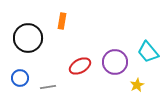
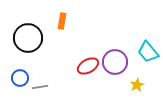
red ellipse: moved 8 px right
gray line: moved 8 px left
